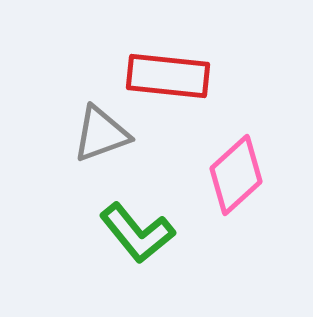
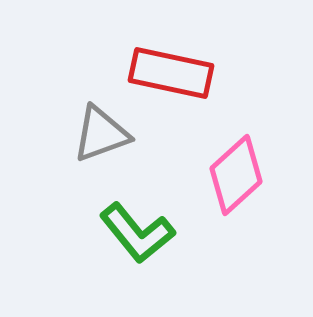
red rectangle: moved 3 px right, 3 px up; rotated 6 degrees clockwise
